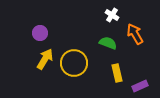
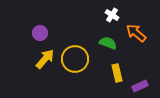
orange arrow: moved 1 px right, 1 px up; rotated 20 degrees counterclockwise
yellow arrow: rotated 10 degrees clockwise
yellow circle: moved 1 px right, 4 px up
